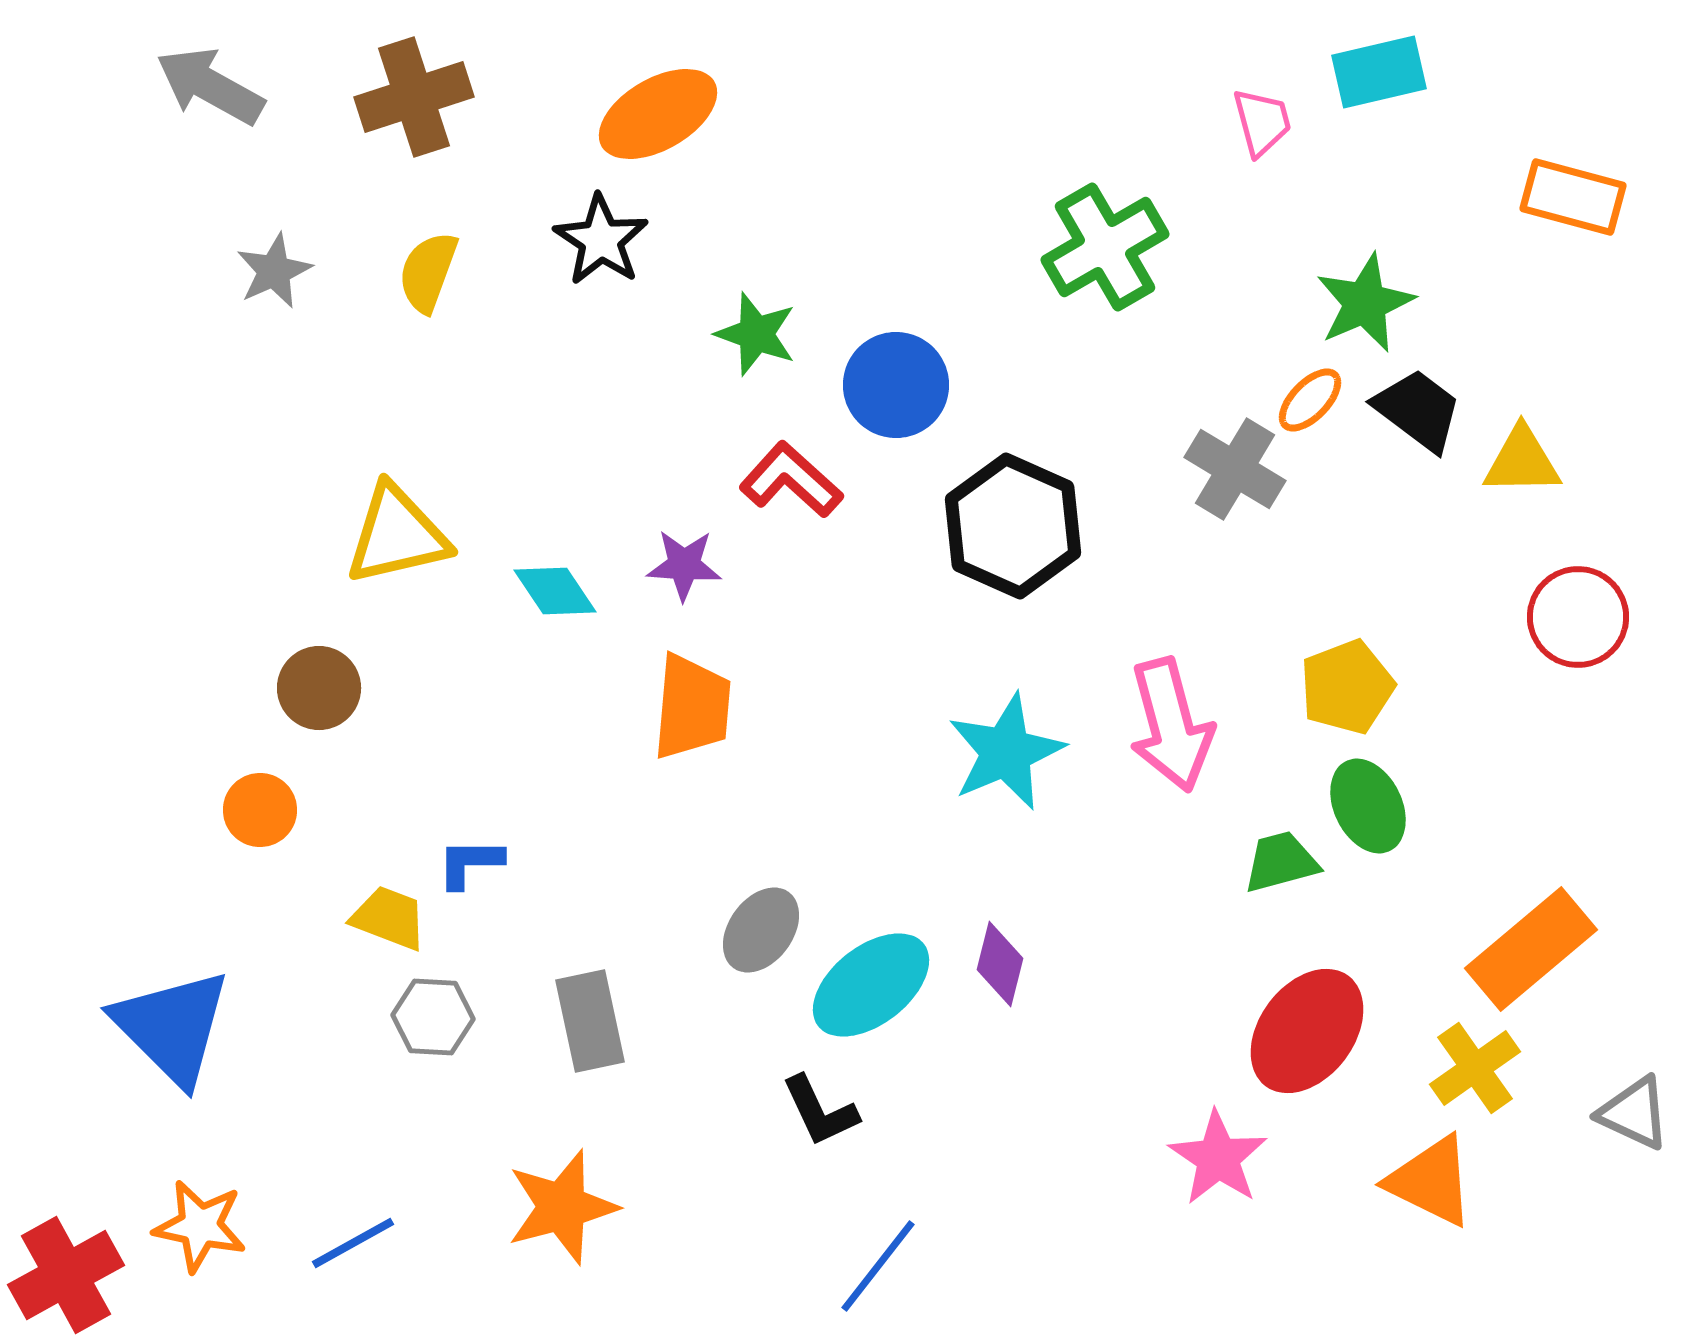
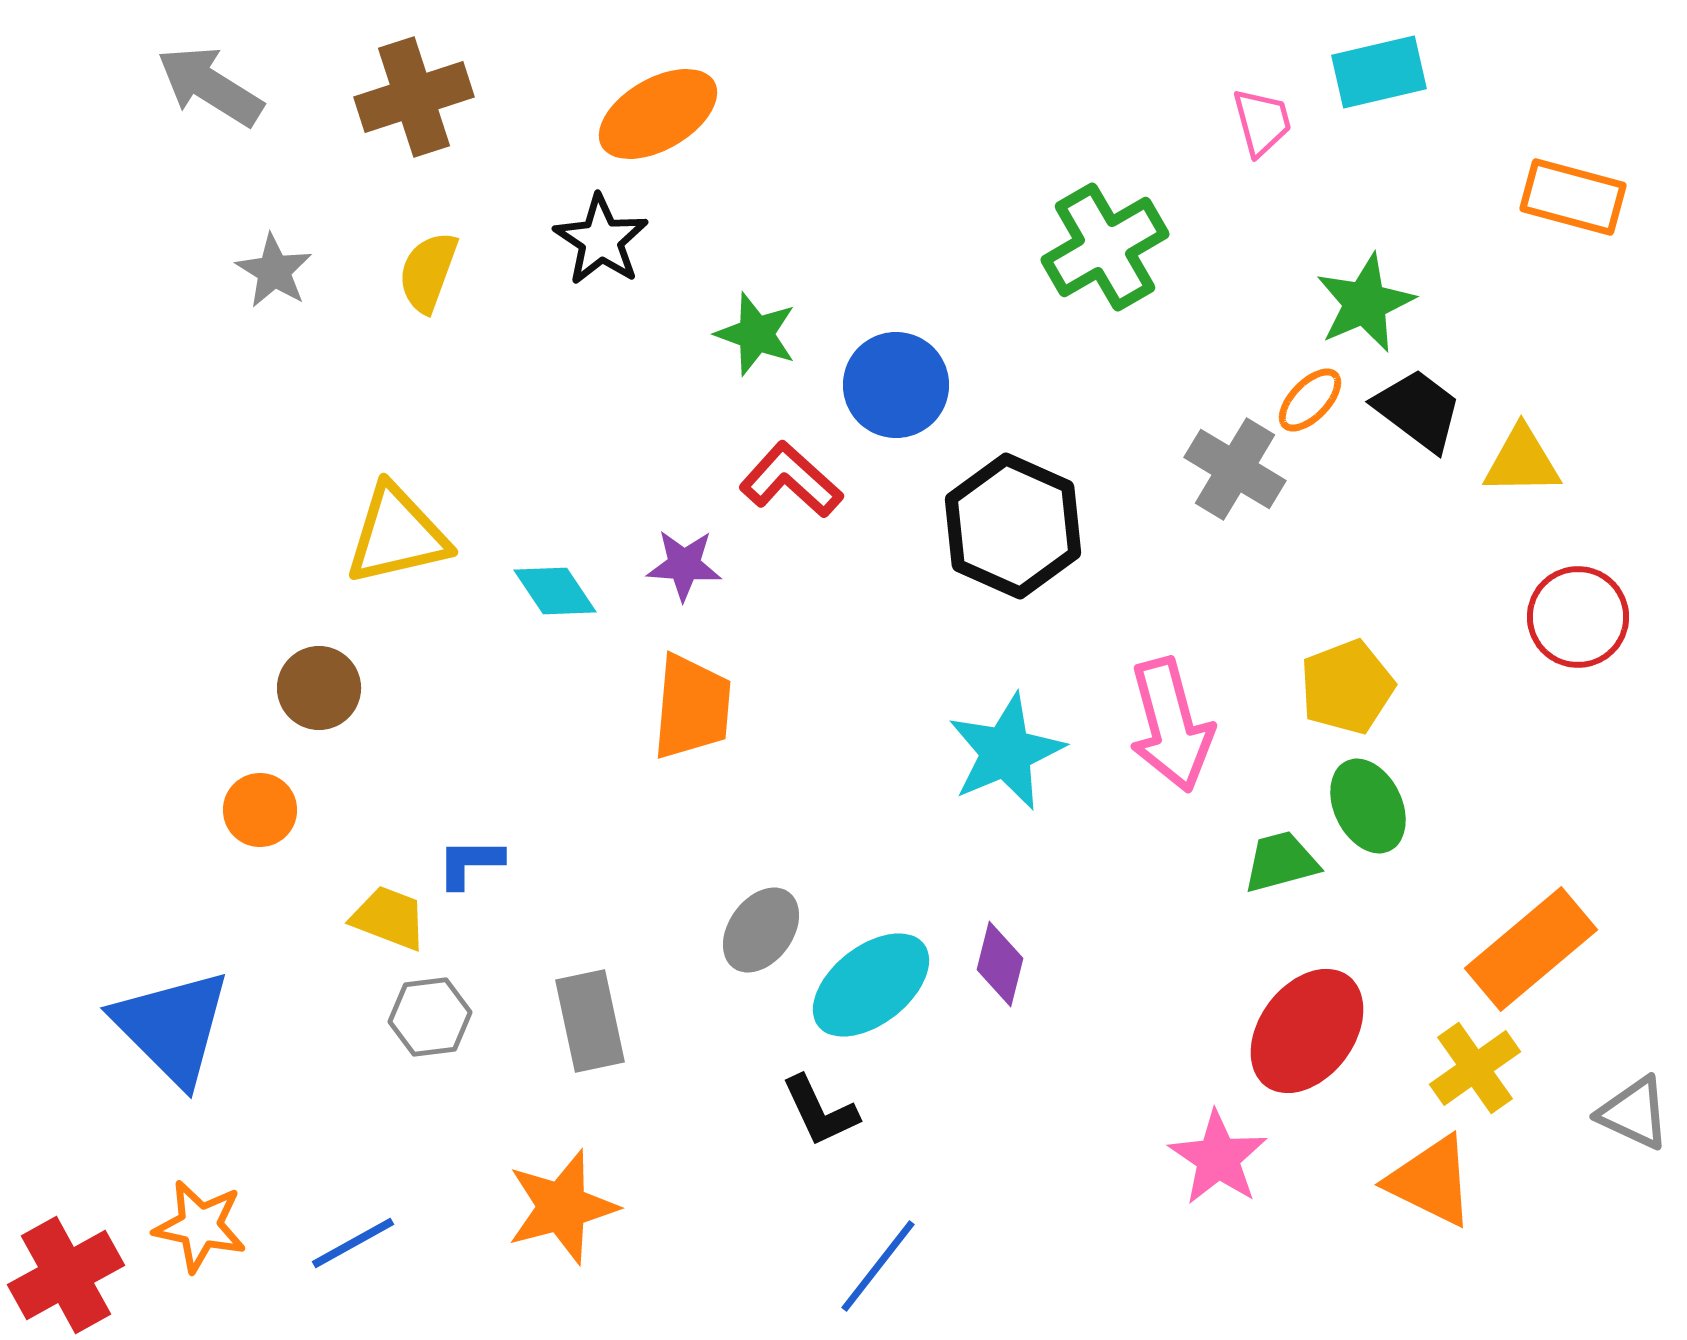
gray arrow at (210, 86): rotated 3 degrees clockwise
gray star at (274, 271): rotated 16 degrees counterclockwise
gray hexagon at (433, 1017): moved 3 px left; rotated 10 degrees counterclockwise
